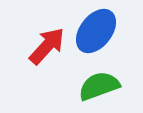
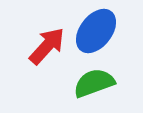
green semicircle: moved 5 px left, 3 px up
